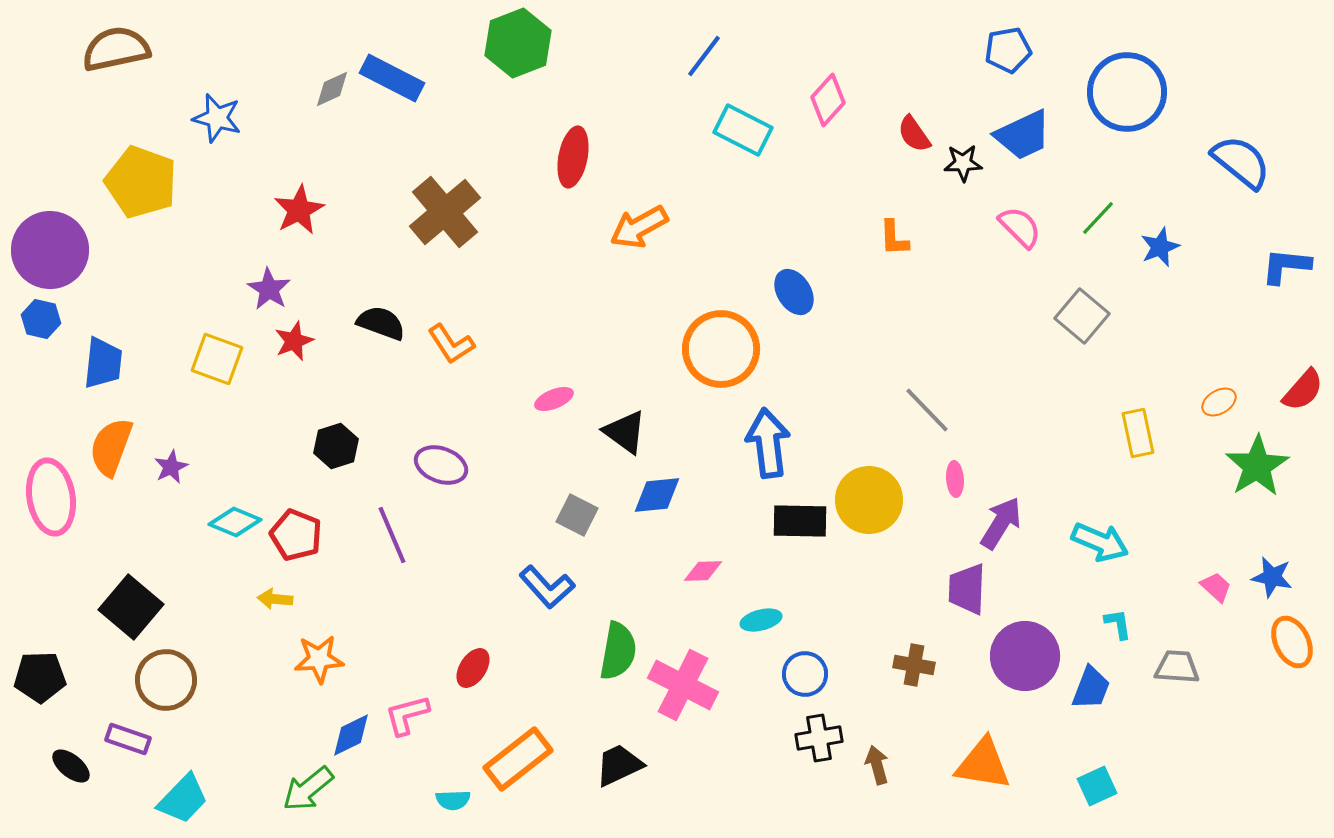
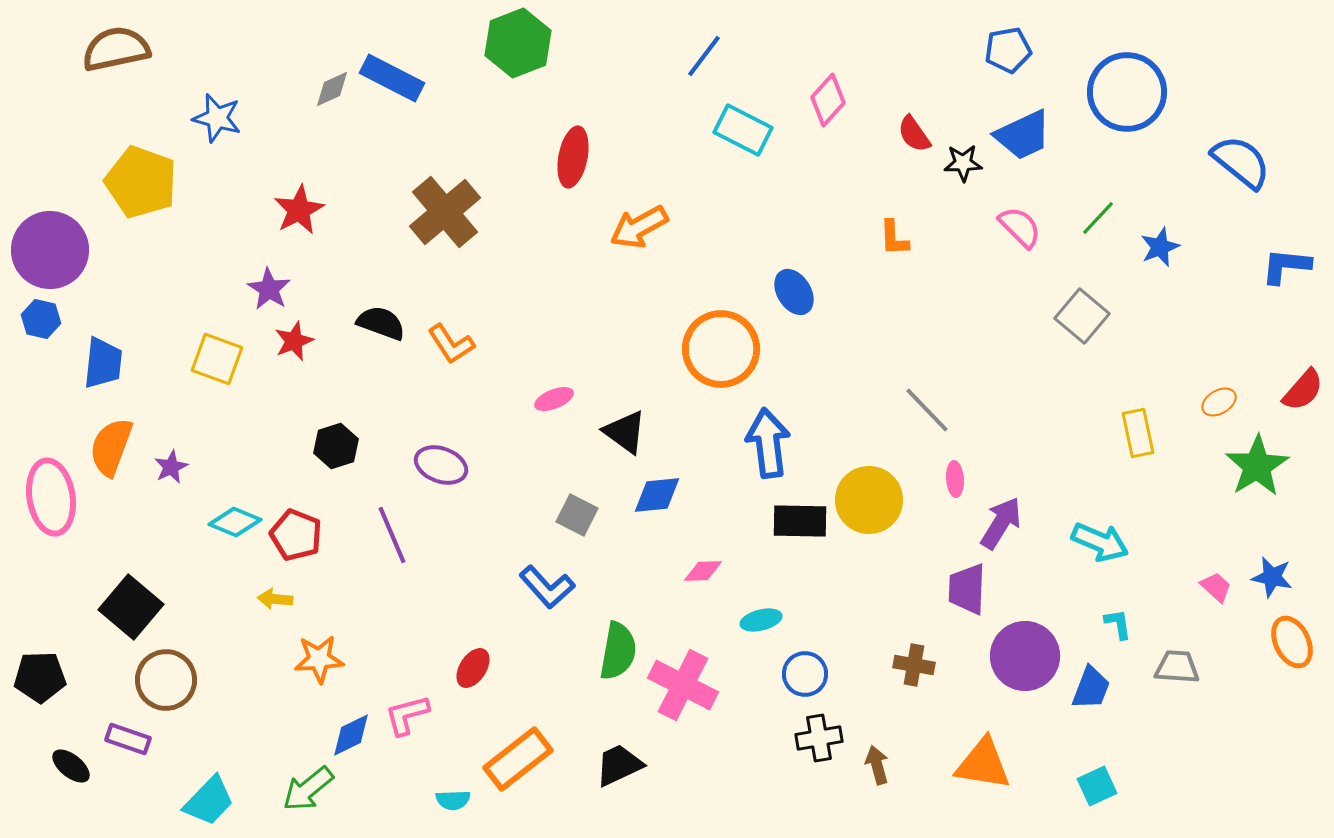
cyan trapezoid at (183, 799): moved 26 px right, 2 px down
